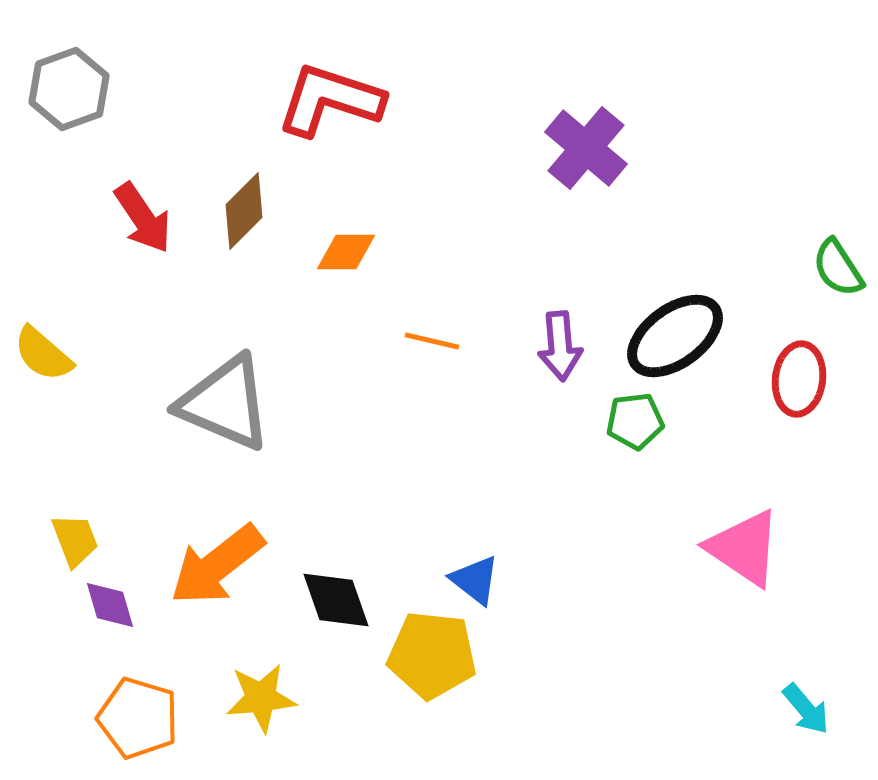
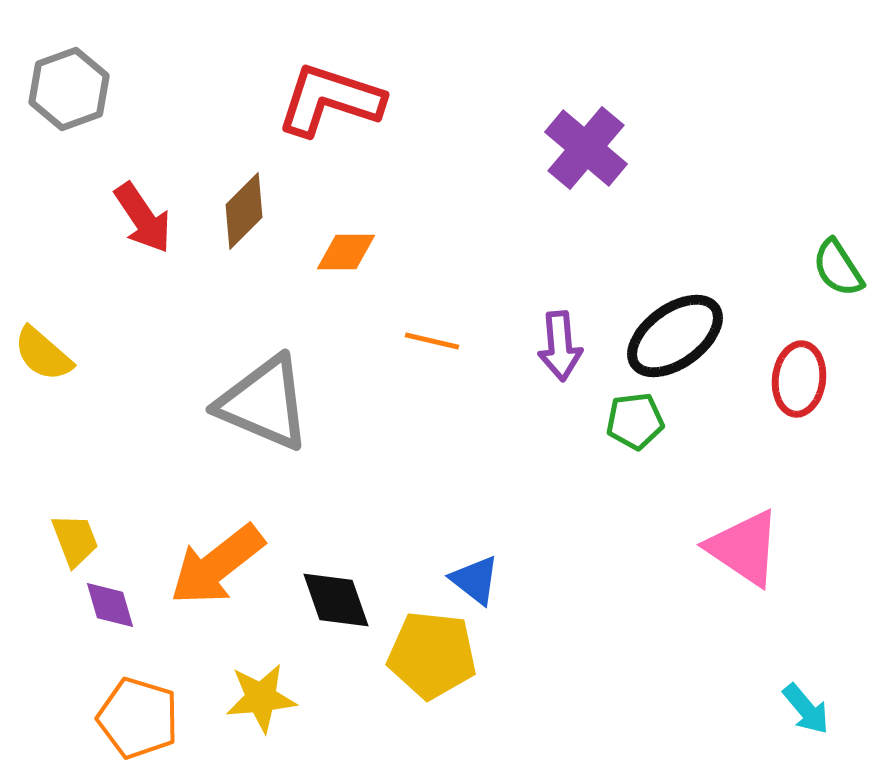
gray triangle: moved 39 px right
